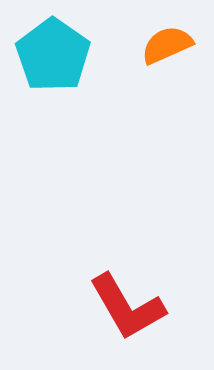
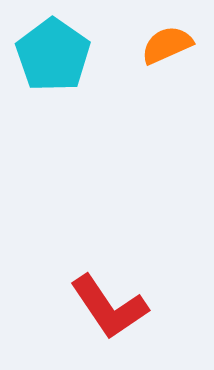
red L-shape: moved 18 px left; rotated 4 degrees counterclockwise
